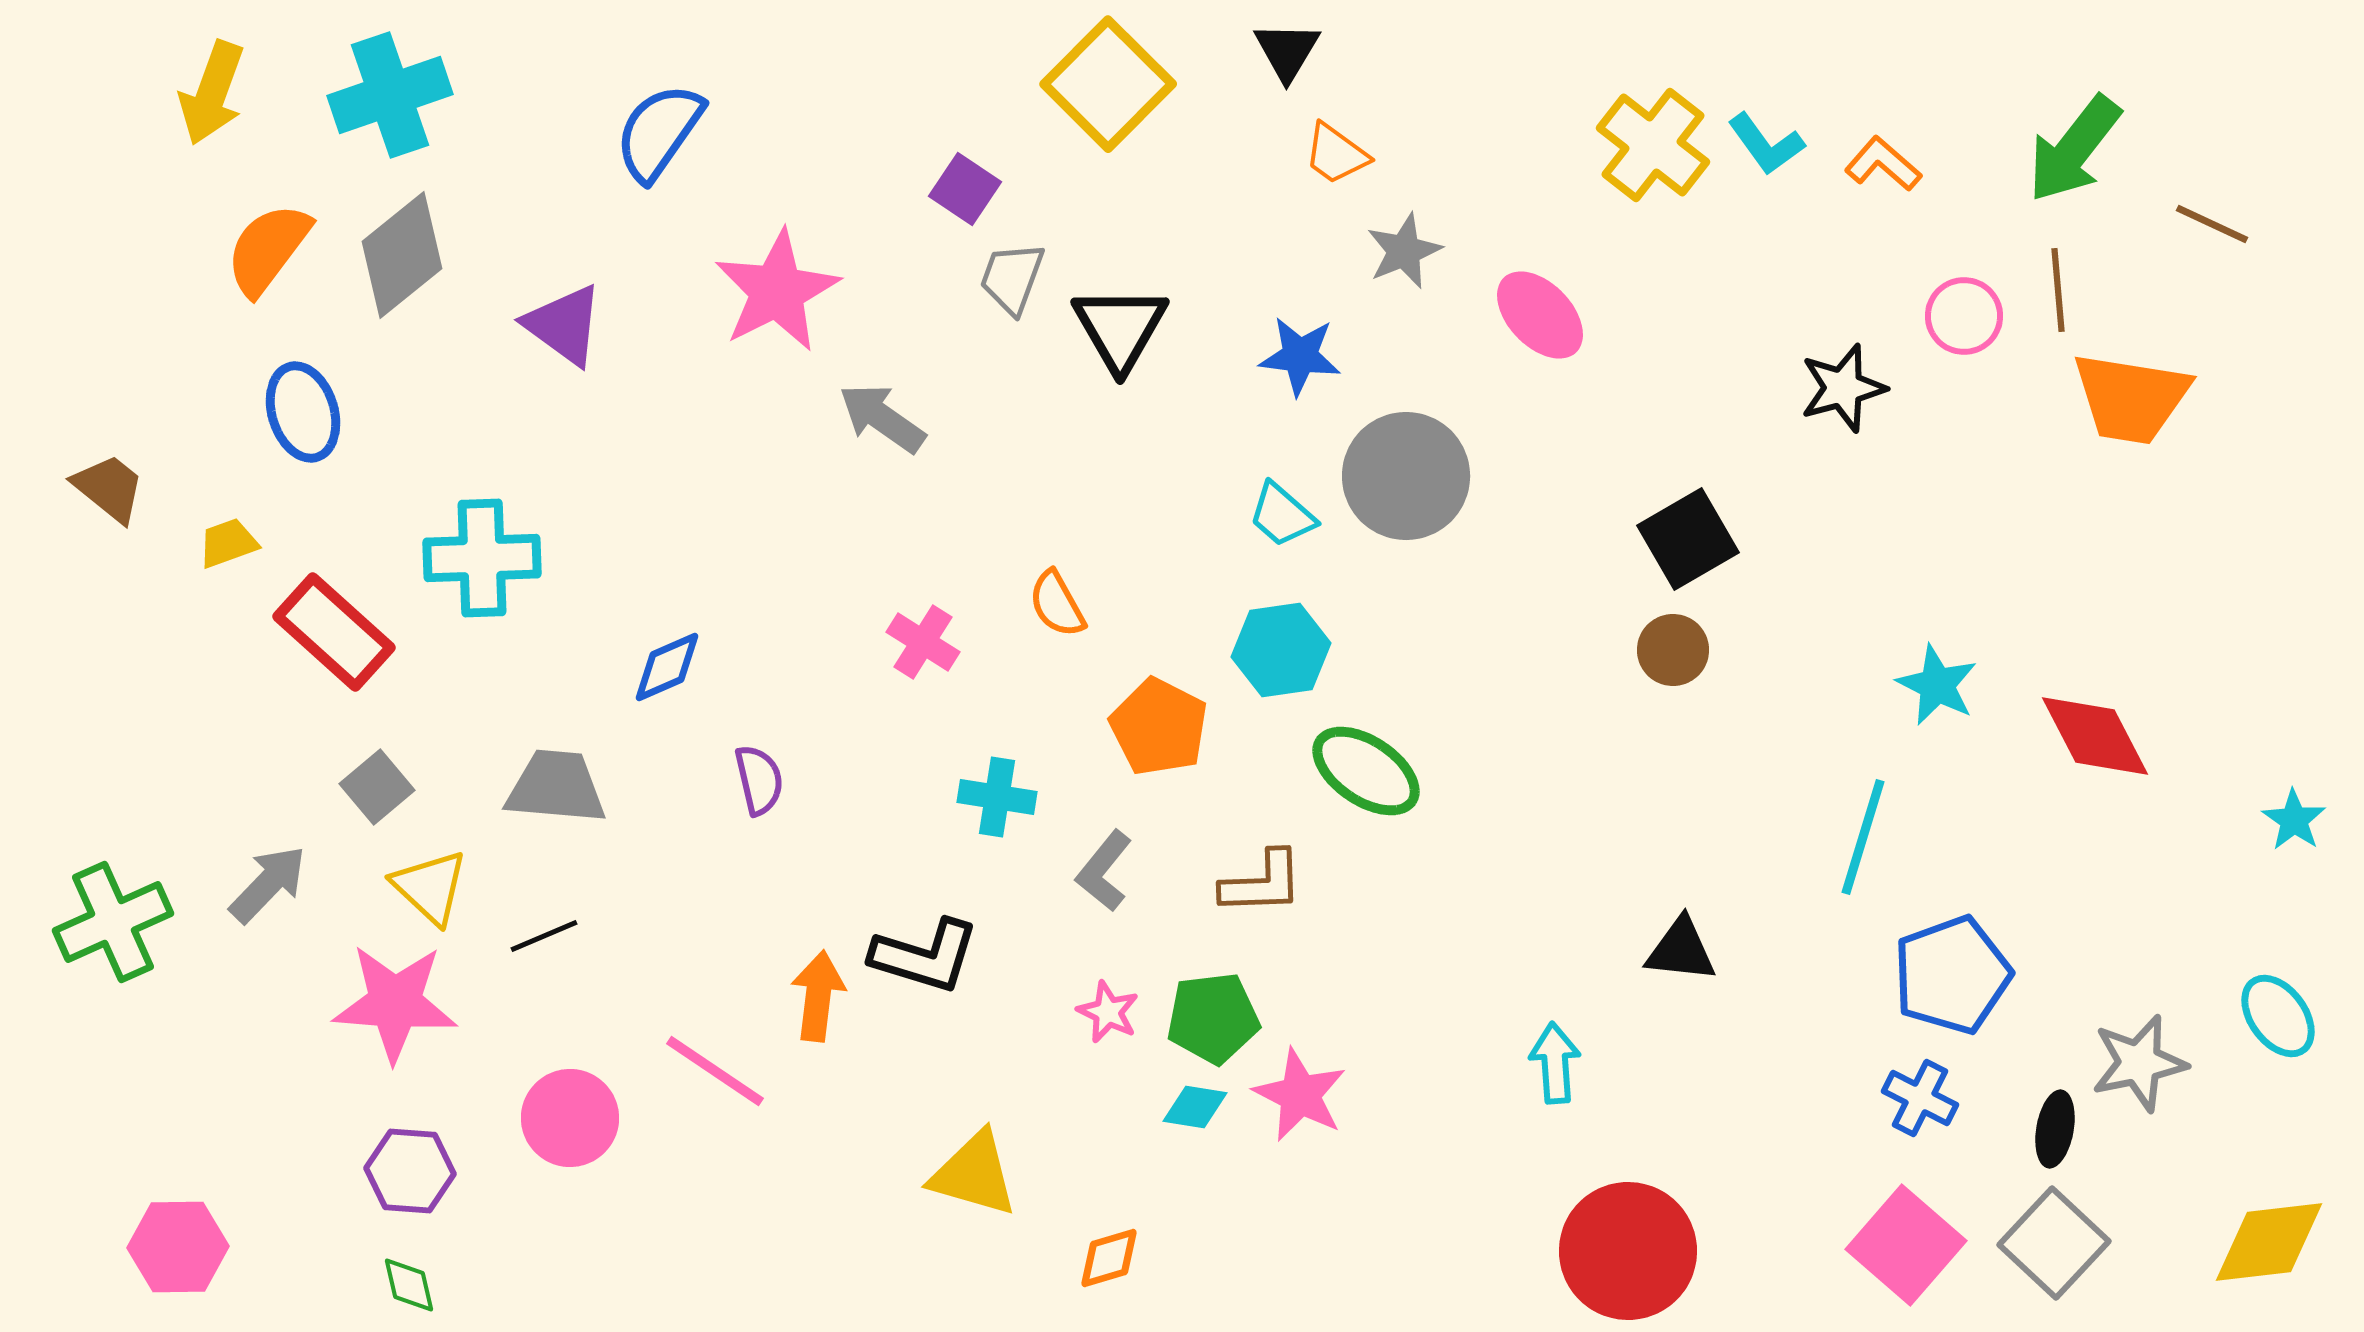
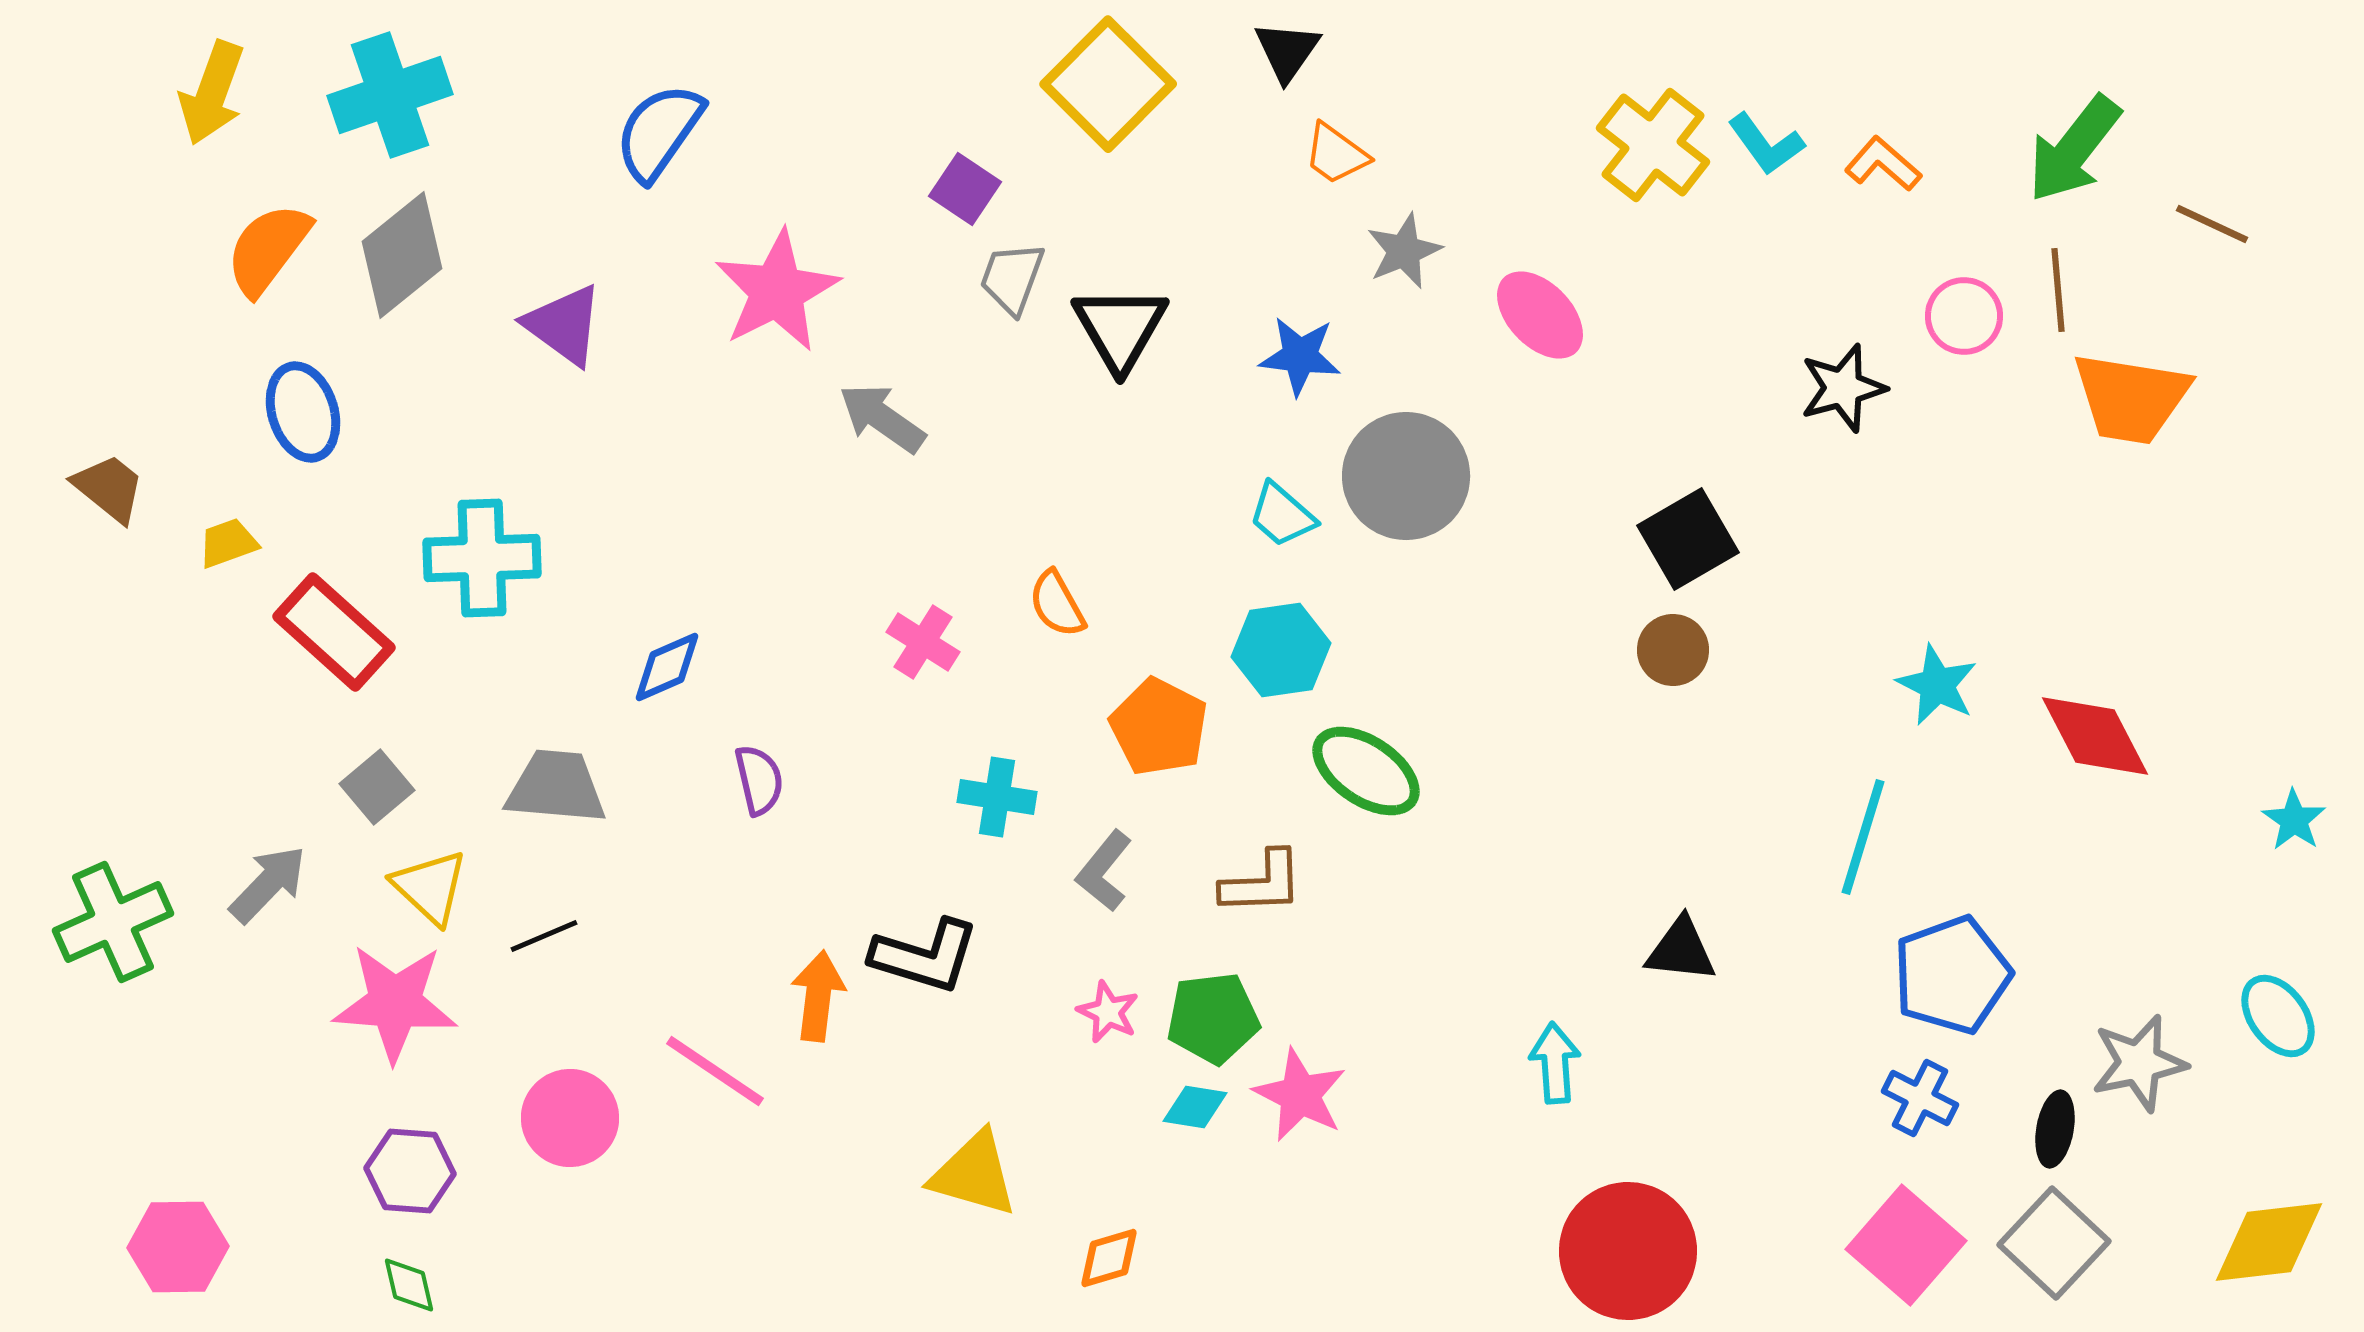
black triangle at (1287, 51): rotated 4 degrees clockwise
